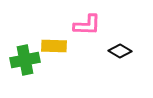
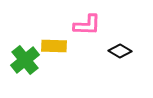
green cross: rotated 28 degrees counterclockwise
